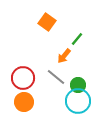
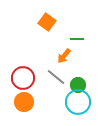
green line: rotated 48 degrees clockwise
cyan circle: moved 1 px down
